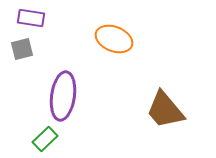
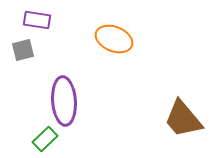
purple rectangle: moved 6 px right, 2 px down
gray square: moved 1 px right, 1 px down
purple ellipse: moved 1 px right, 5 px down; rotated 12 degrees counterclockwise
brown trapezoid: moved 18 px right, 9 px down
